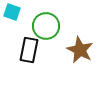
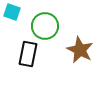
green circle: moved 1 px left
black rectangle: moved 1 px left, 4 px down
